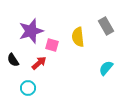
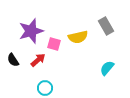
yellow semicircle: rotated 96 degrees counterclockwise
pink square: moved 2 px right, 1 px up
red arrow: moved 1 px left, 3 px up
cyan semicircle: moved 1 px right
cyan circle: moved 17 px right
